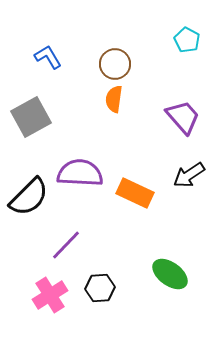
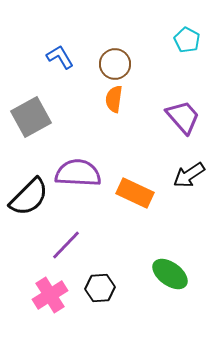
blue L-shape: moved 12 px right
purple semicircle: moved 2 px left
